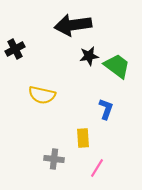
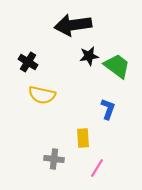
black cross: moved 13 px right, 13 px down; rotated 30 degrees counterclockwise
blue L-shape: moved 2 px right
